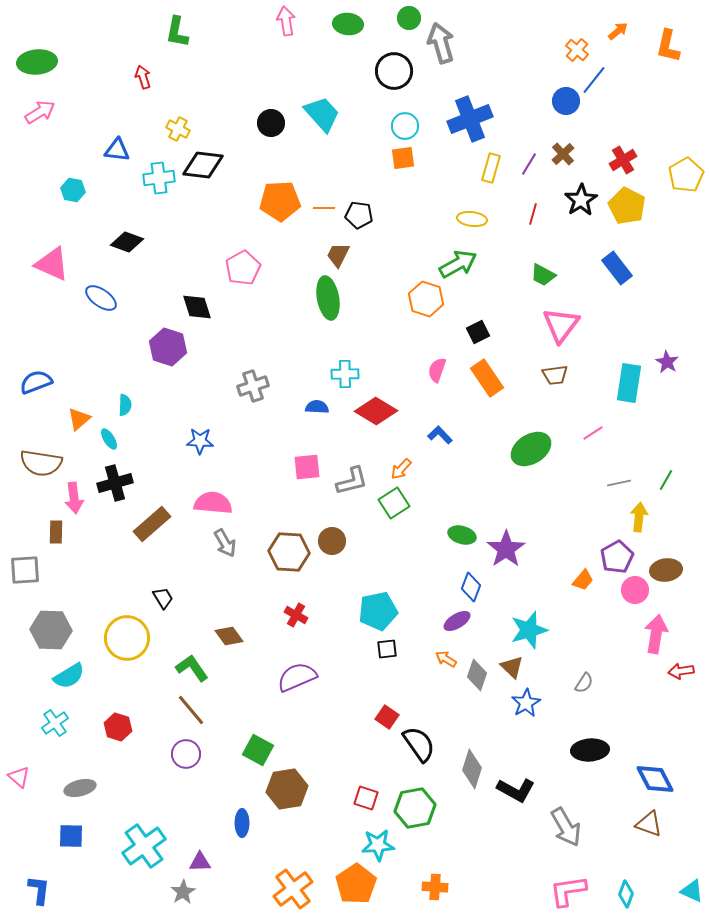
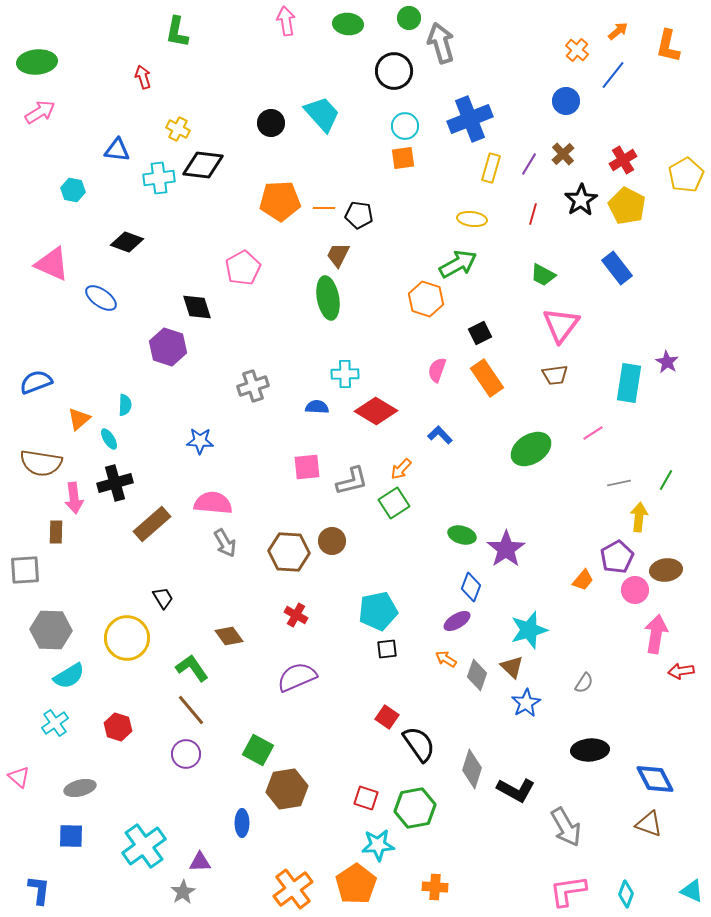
blue line at (594, 80): moved 19 px right, 5 px up
black square at (478, 332): moved 2 px right, 1 px down
